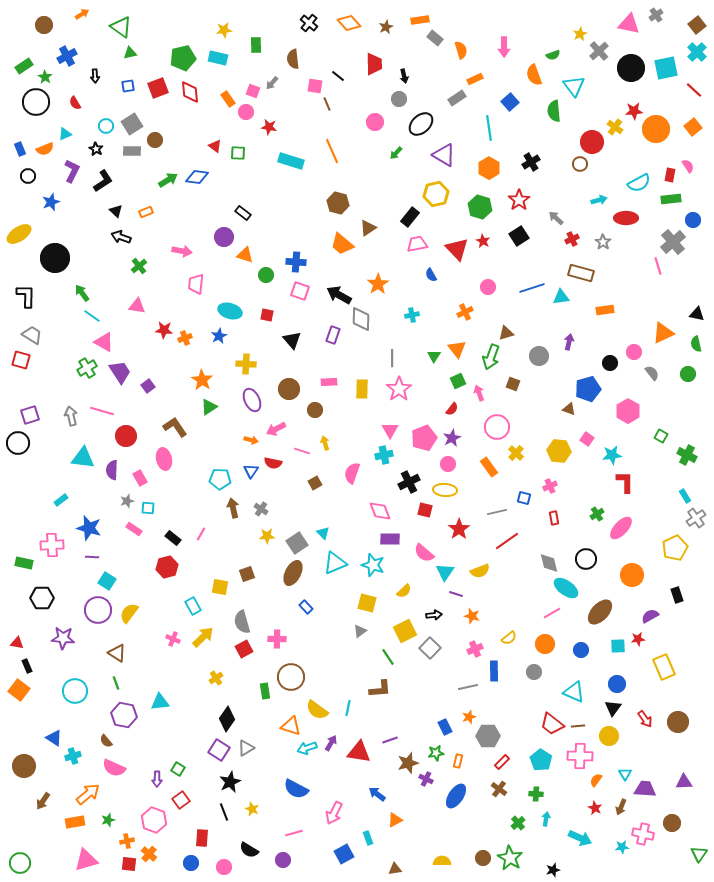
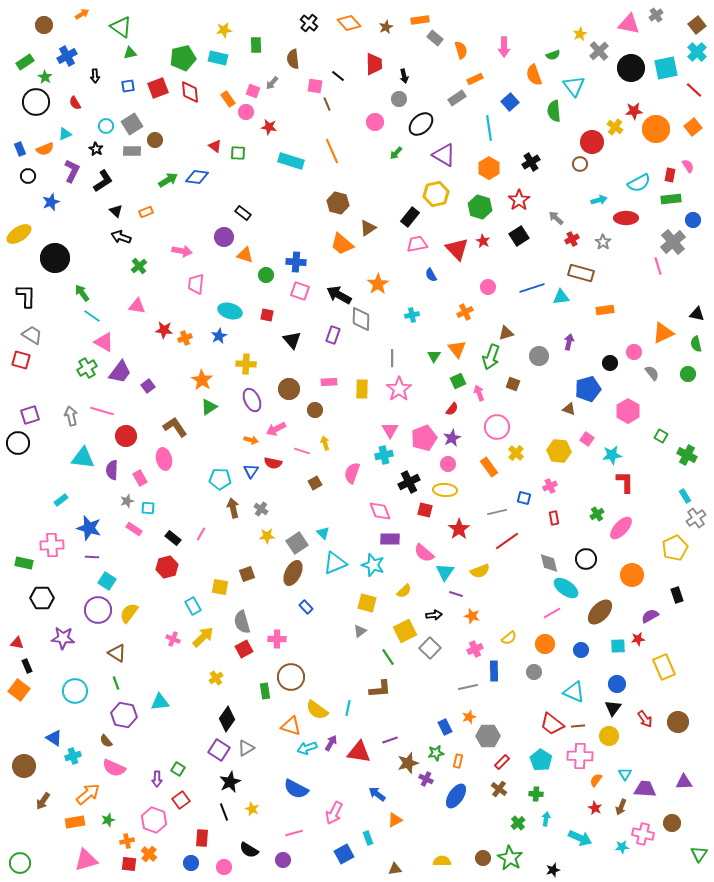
green rectangle at (24, 66): moved 1 px right, 4 px up
purple trapezoid at (120, 372): rotated 70 degrees clockwise
